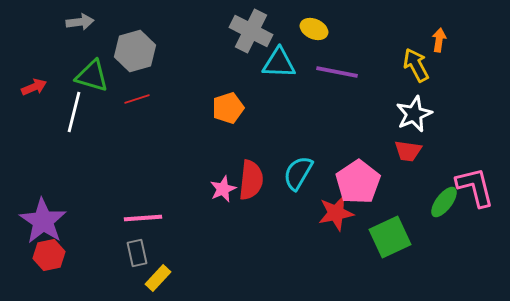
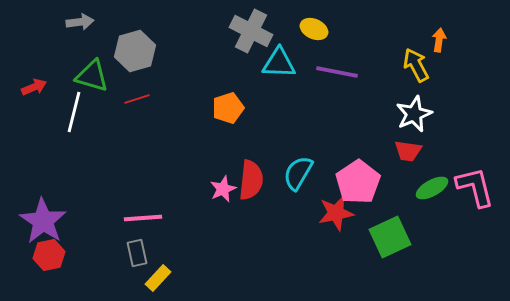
green ellipse: moved 12 px left, 14 px up; rotated 24 degrees clockwise
